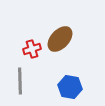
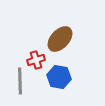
red cross: moved 4 px right, 11 px down
blue hexagon: moved 11 px left, 10 px up
